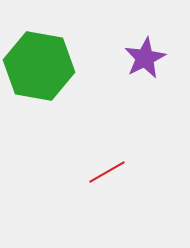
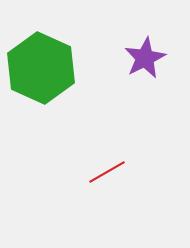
green hexagon: moved 2 px right, 2 px down; rotated 14 degrees clockwise
